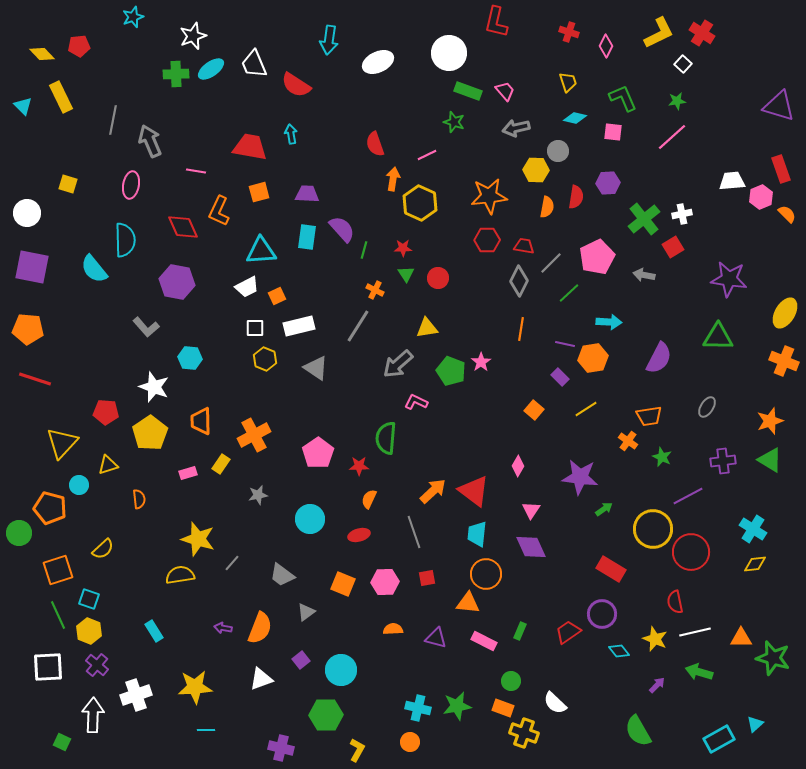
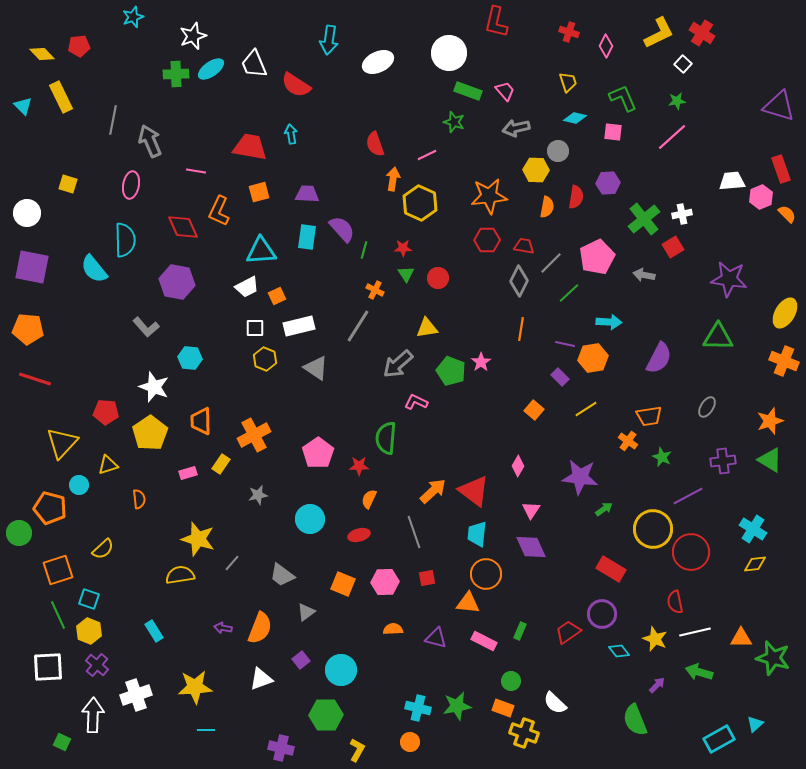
green semicircle at (638, 731): moved 3 px left, 11 px up; rotated 8 degrees clockwise
